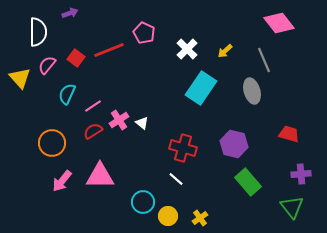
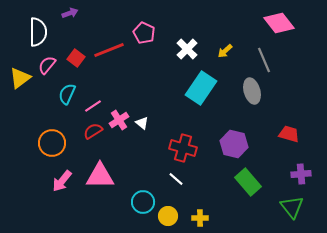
yellow triangle: rotated 35 degrees clockwise
yellow cross: rotated 35 degrees clockwise
